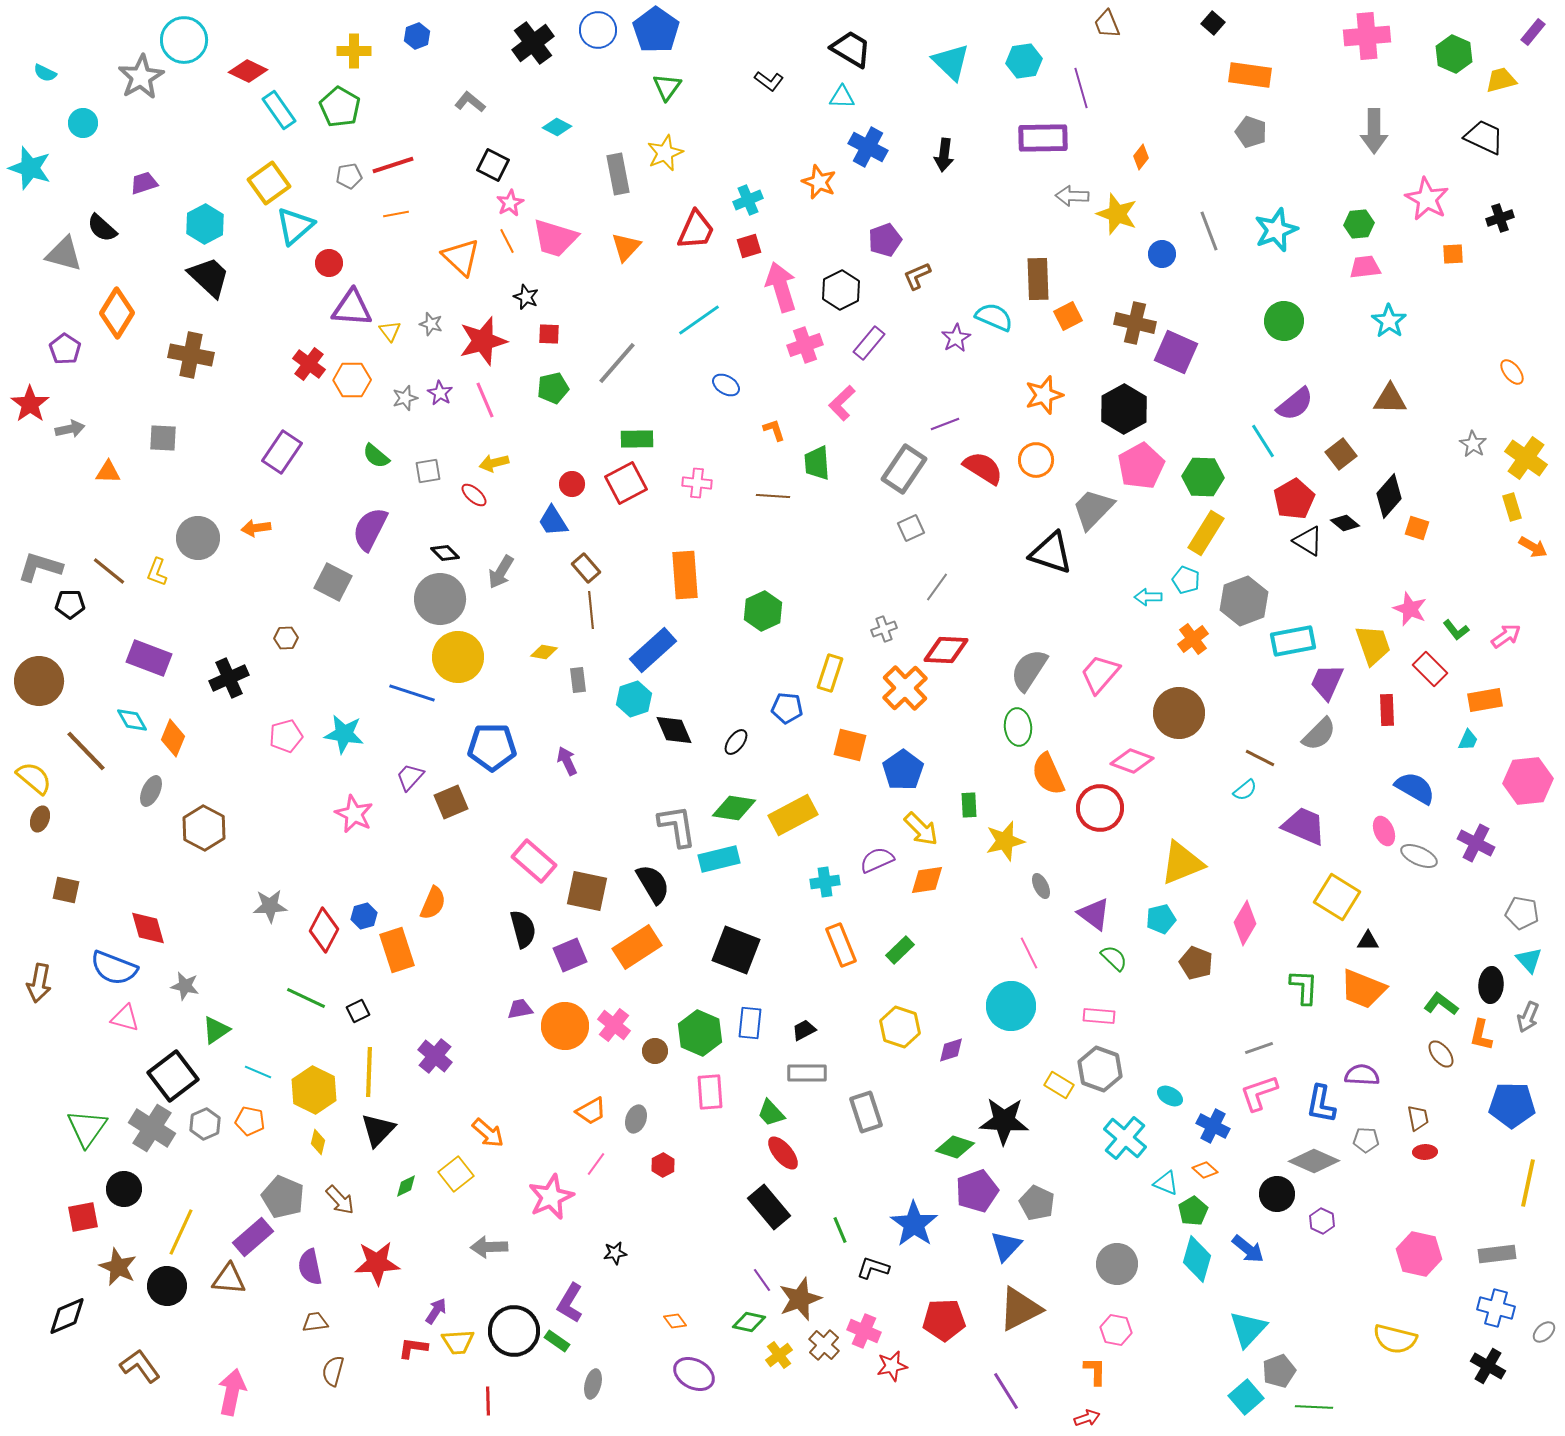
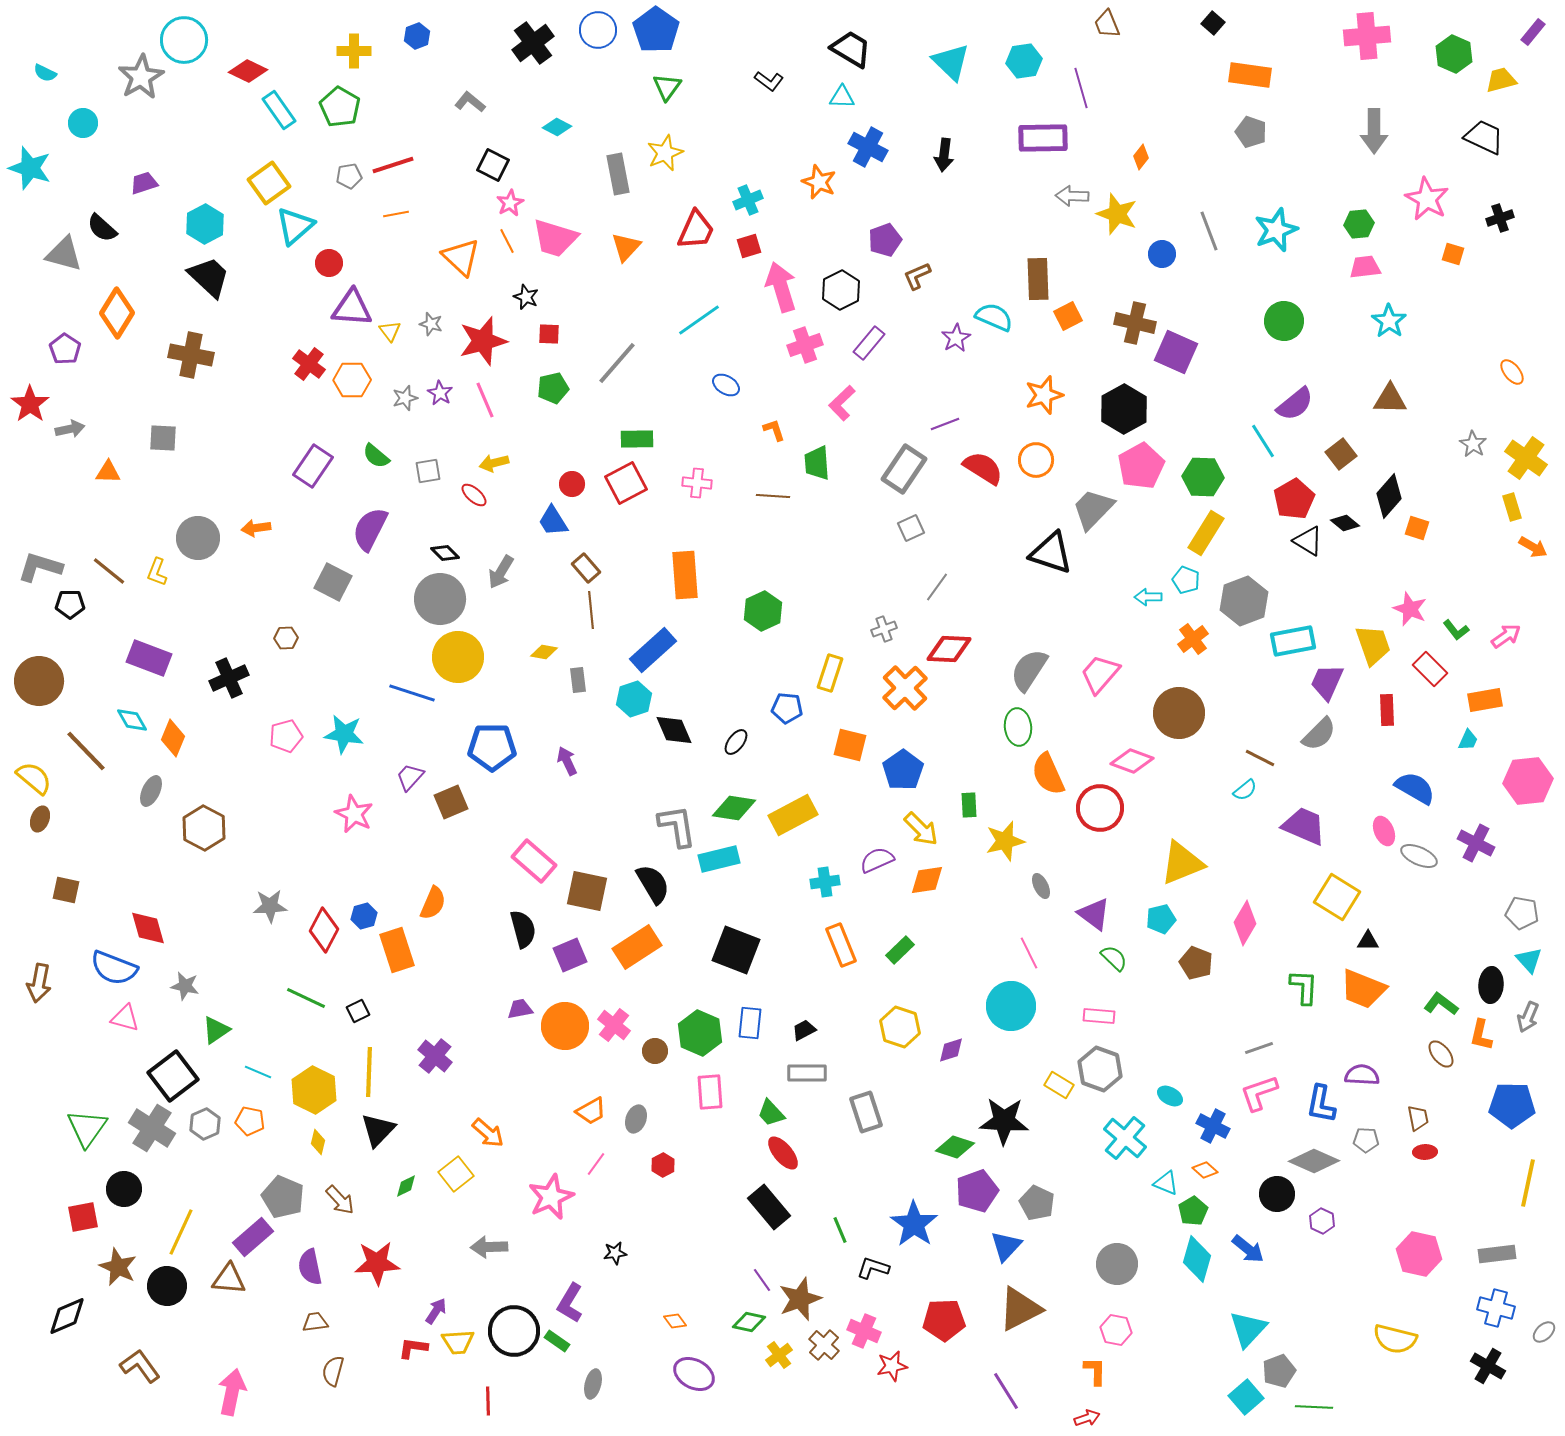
orange square at (1453, 254): rotated 20 degrees clockwise
purple rectangle at (282, 452): moved 31 px right, 14 px down
red diamond at (946, 650): moved 3 px right, 1 px up
